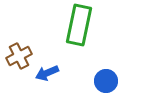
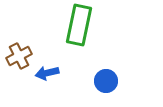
blue arrow: rotated 10 degrees clockwise
